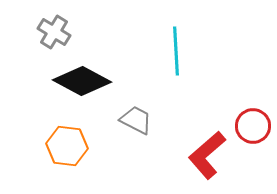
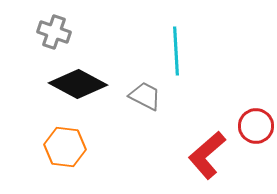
gray cross: rotated 12 degrees counterclockwise
black diamond: moved 4 px left, 3 px down
gray trapezoid: moved 9 px right, 24 px up
red circle: moved 3 px right
orange hexagon: moved 2 px left, 1 px down
